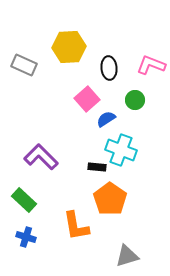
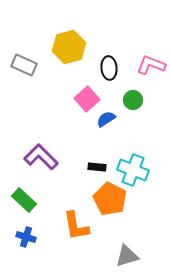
yellow hexagon: rotated 12 degrees counterclockwise
green circle: moved 2 px left
cyan cross: moved 12 px right, 20 px down
orange pentagon: rotated 8 degrees counterclockwise
